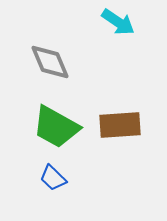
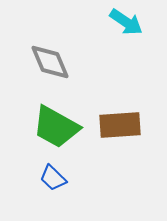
cyan arrow: moved 8 px right
